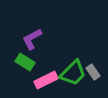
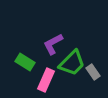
purple L-shape: moved 21 px right, 5 px down
green trapezoid: moved 1 px left, 10 px up
pink rectangle: rotated 40 degrees counterclockwise
